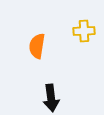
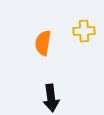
orange semicircle: moved 6 px right, 3 px up
